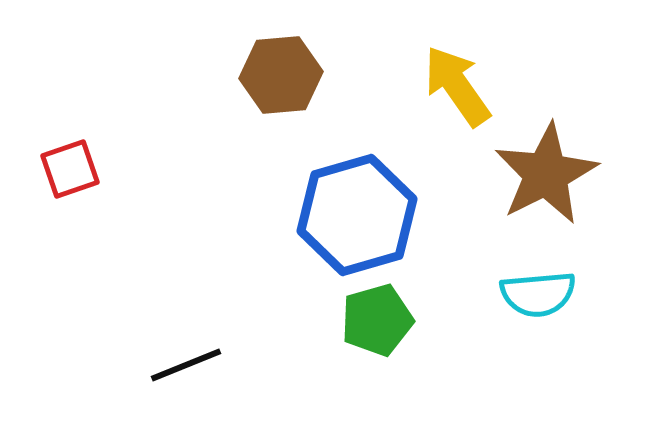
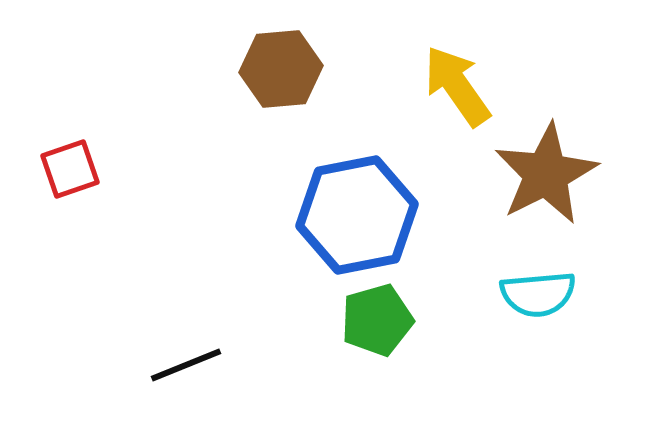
brown hexagon: moved 6 px up
blue hexagon: rotated 5 degrees clockwise
